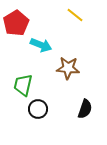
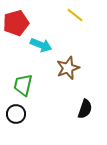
red pentagon: rotated 15 degrees clockwise
brown star: rotated 25 degrees counterclockwise
black circle: moved 22 px left, 5 px down
